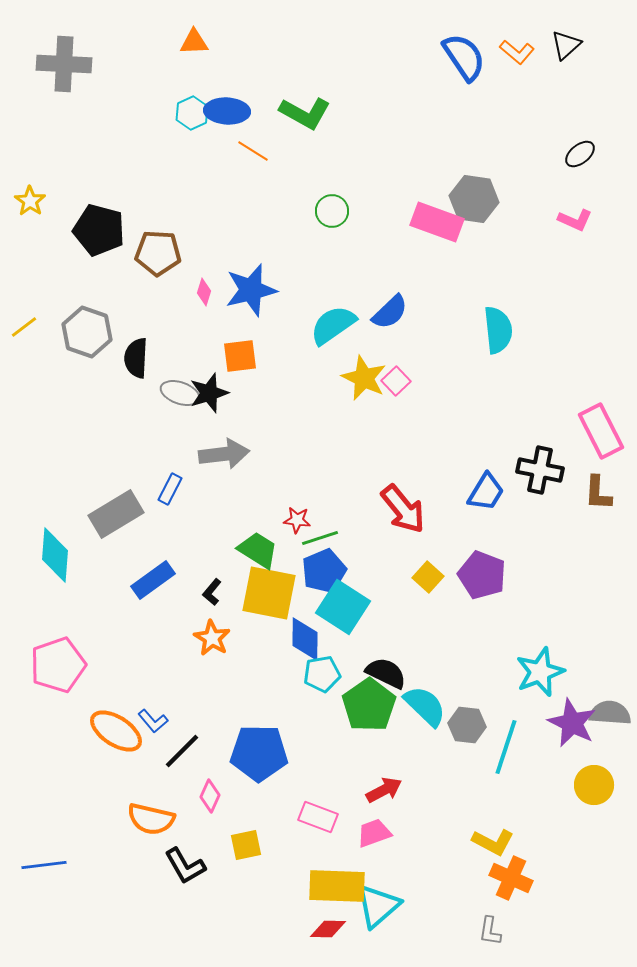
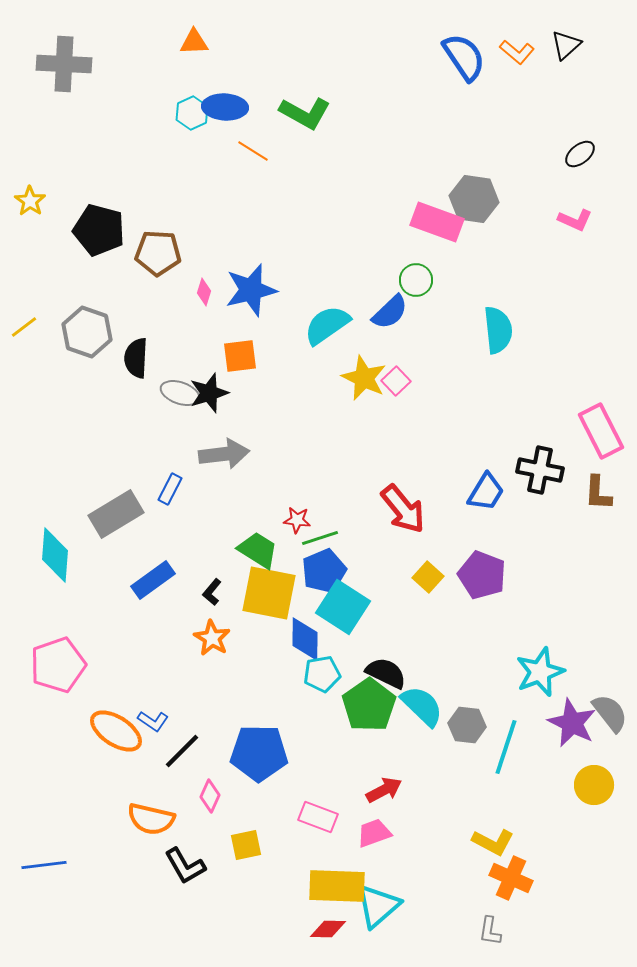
blue ellipse at (227, 111): moved 2 px left, 4 px up
green circle at (332, 211): moved 84 px right, 69 px down
cyan semicircle at (333, 325): moved 6 px left
cyan semicircle at (425, 706): moved 3 px left
gray semicircle at (610, 713): rotated 48 degrees clockwise
blue L-shape at (153, 721): rotated 16 degrees counterclockwise
